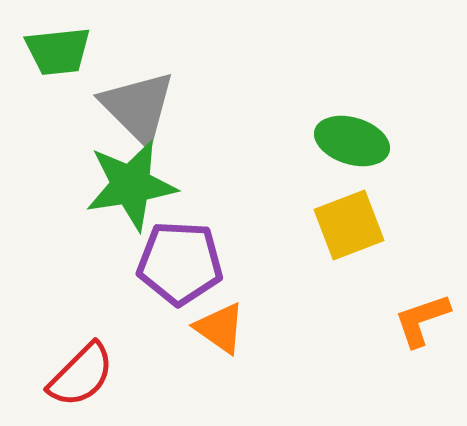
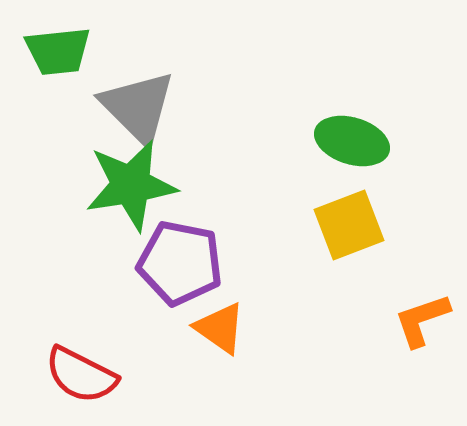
purple pentagon: rotated 8 degrees clockwise
red semicircle: rotated 72 degrees clockwise
